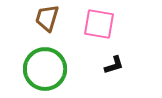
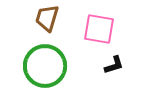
pink square: moved 5 px down
green circle: moved 3 px up
